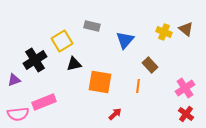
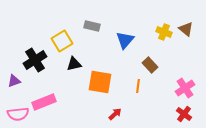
purple triangle: moved 1 px down
red cross: moved 2 px left
